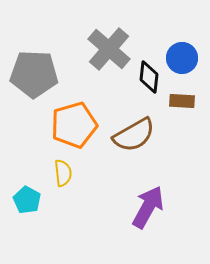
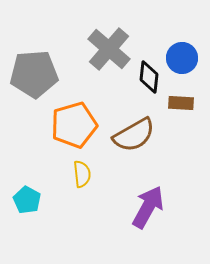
gray pentagon: rotated 6 degrees counterclockwise
brown rectangle: moved 1 px left, 2 px down
yellow semicircle: moved 19 px right, 1 px down
